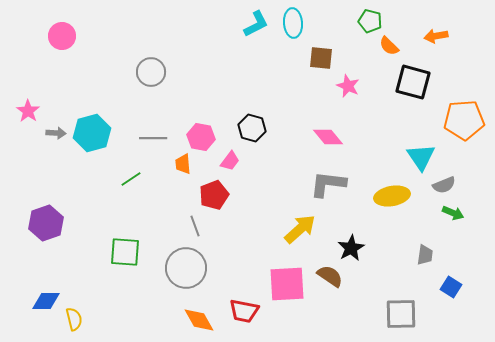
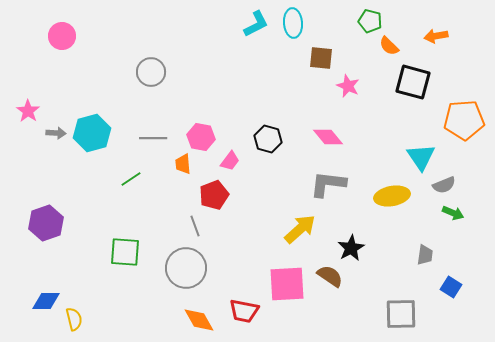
black hexagon at (252, 128): moved 16 px right, 11 px down
